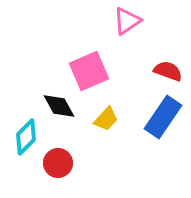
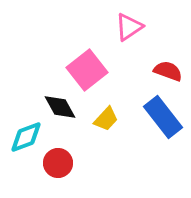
pink triangle: moved 2 px right, 6 px down
pink square: moved 2 px left, 1 px up; rotated 15 degrees counterclockwise
black diamond: moved 1 px right, 1 px down
blue rectangle: rotated 72 degrees counterclockwise
cyan diamond: rotated 24 degrees clockwise
